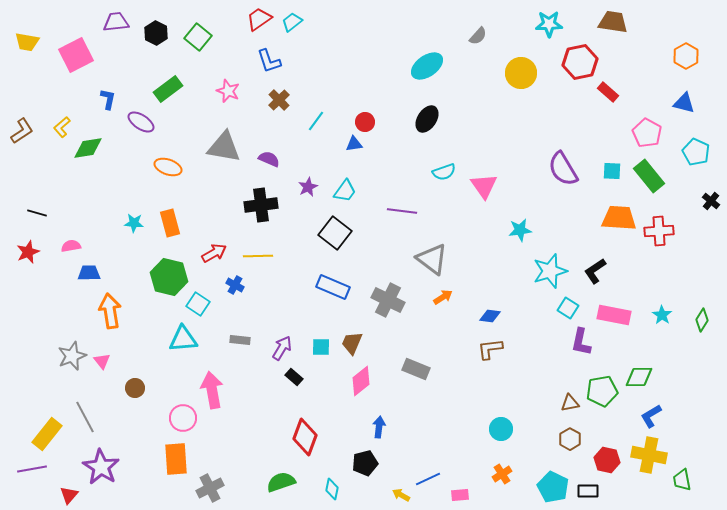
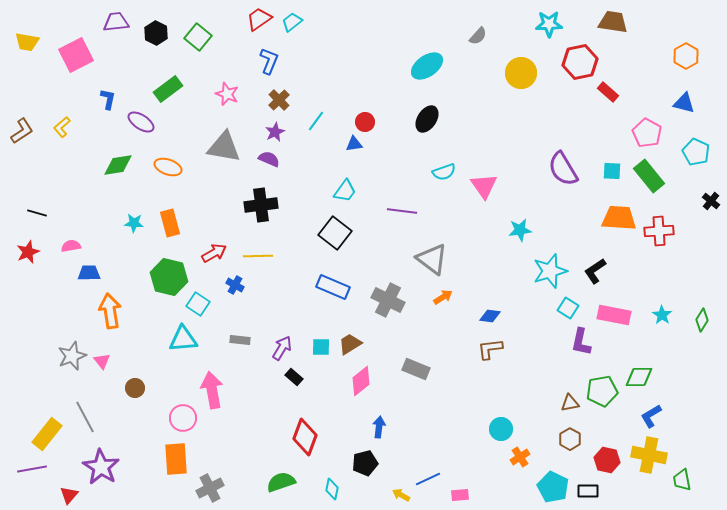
blue L-shape at (269, 61): rotated 140 degrees counterclockwise
pink star at (228, 91): moved 1 px left, 3 px down
green diamond at (88, 148): moved 30 px right, 17 px down
purple star at (308, 187): moved 33 px left, 55 px up
brown trapezoid at (352, 343): moved 2 px left, 1 px down; rotated 35 degrees clockwise
orange cross at (502, 474): moved 18 px right, 17 px up
